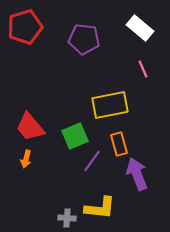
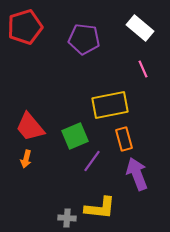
orange rectangle: moved 5 px right, 5 px up
